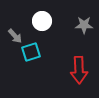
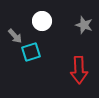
gray star: rotated 18 degrees clockwise
